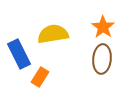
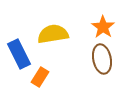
brown ellipse: rotated 16 degrees counterclockwise
